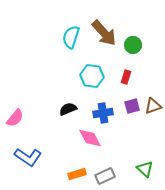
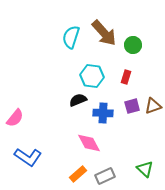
black semicircle: moved 10 px right, 9 px up
blue cross: rotated 12 degrees clockwise
pink diamond: moved 1 px left, 5 px down
orange rectangle: moved 1 px right; rotated 24 degrees counterclockwise
